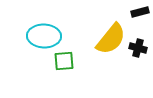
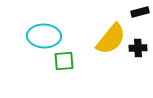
black cross: rotated 18 degrees counterclockwise
